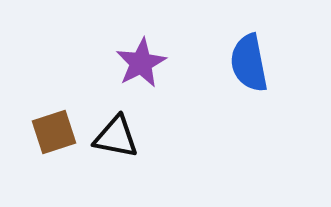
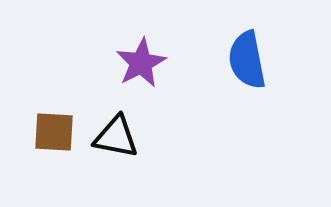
blue semicircle: moved 2 px left, 3 px up
brown square: rotated 21 degrees clockwise
